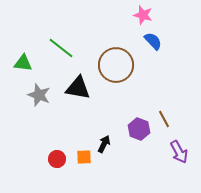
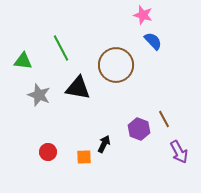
green line: rotated 24 degrees clockwise
green triangle: moved 2 px up
red circle: moved 9 px left, 7 px up
